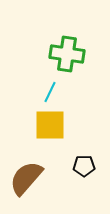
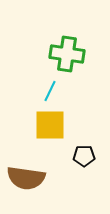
cyan line: moved 1 px up
black pentagon: moved 10 px up
brown semicircle: rotated 123 degrees counterclockwise
